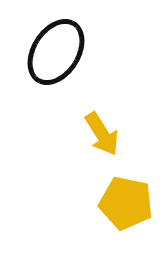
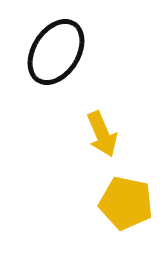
yellow arrow: rotated 9 degrees clockwise
